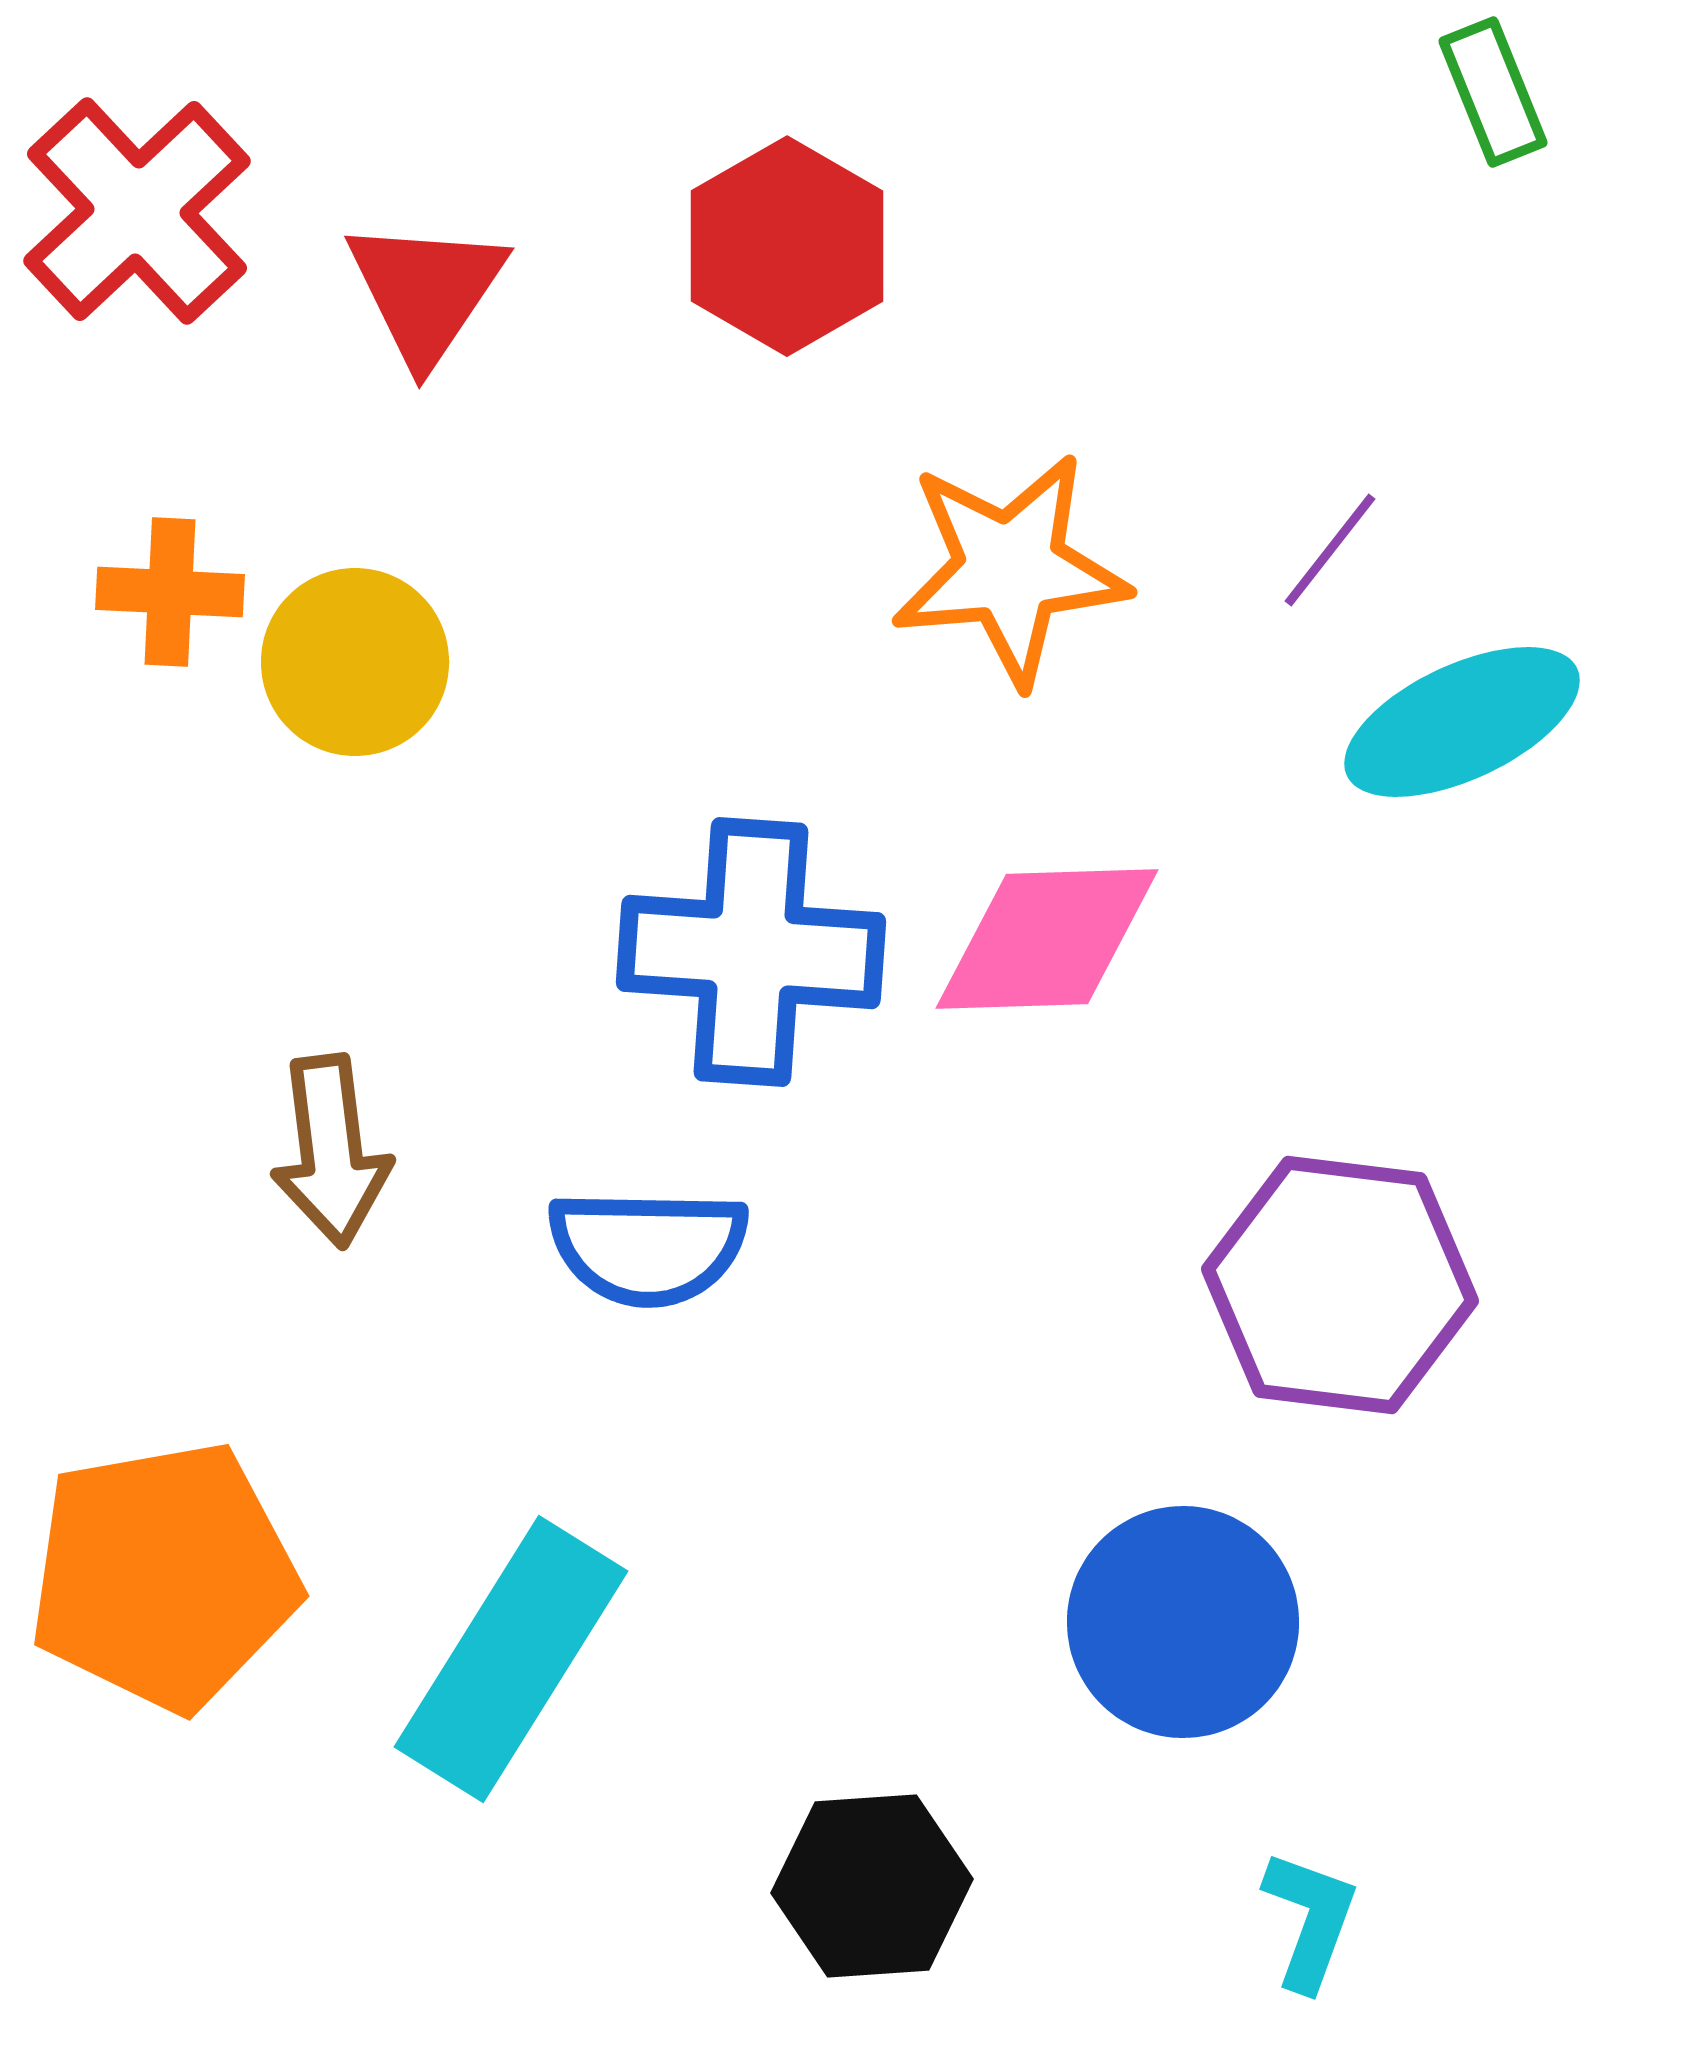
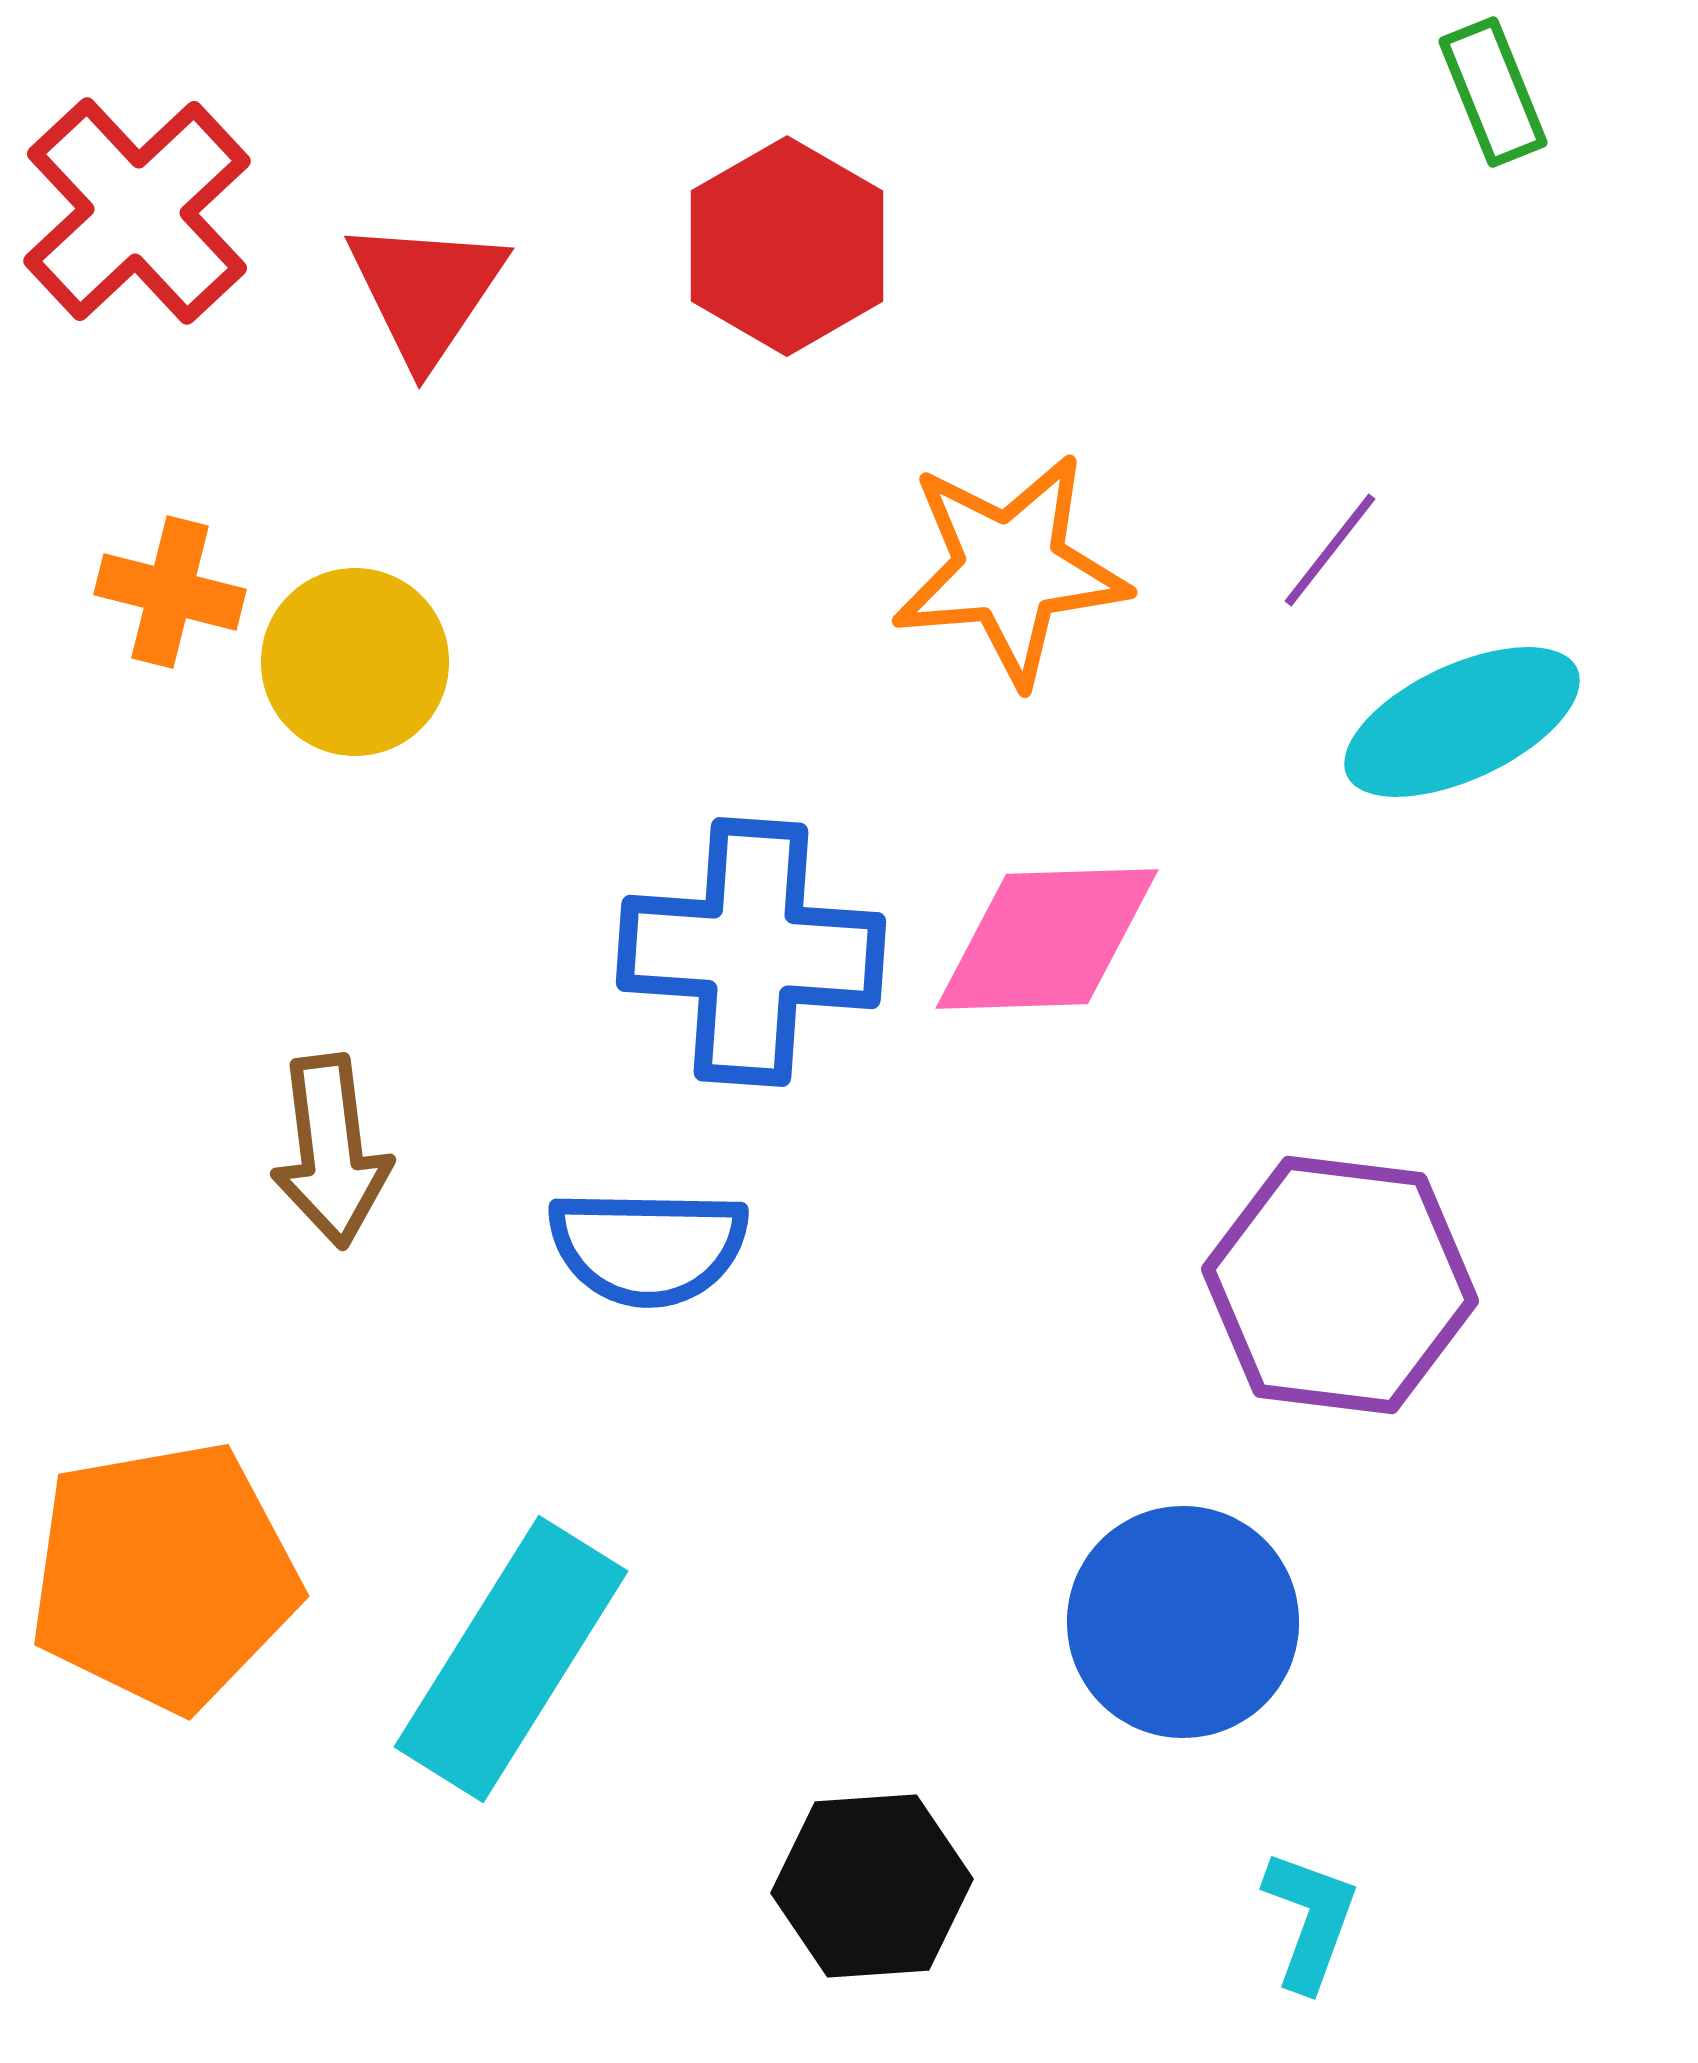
orange cross: rotated 11 degrees clockwise
